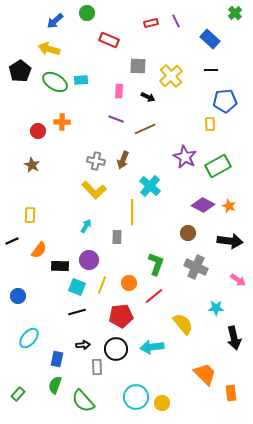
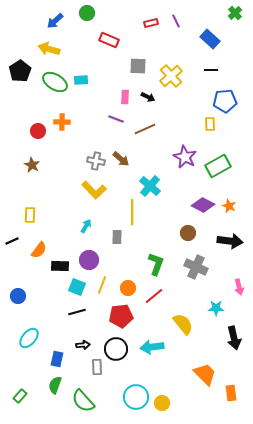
pink rectangle at (119, 91): moved 6 px right, 6 px down
brown arrow at (123, 160): moved 2 px left, 1 px up; rotated 72 degrees counterclockwise
pink arrow at (238, 280): moved 1 px right, 7 px down; rotated 42 degrees clockwise
orange circle at (129, 283): moved 1 px left, 5 px down
green rectangle at (18, 394): moved 2 px right, 2 px down
